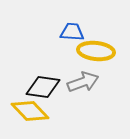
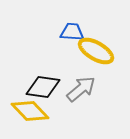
yellow ellipse: rotated 24 degrees clockwise
gray arrow: moved 2 px left, 7 px down; rotated 20 degrees counterclockwise
